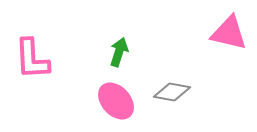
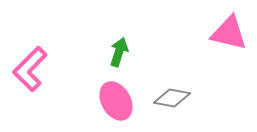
pink L-shape: moved 2 px left, 10 px down; rotated 48 degrees clockwise
gray diamond: moved 6 px down
pink ellipse: rotated 12 degrees clockwise
